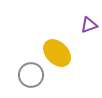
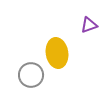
yellow ellipse: rotated 36 degrees clockwise
